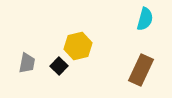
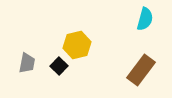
yellow hexagon: moved 1 px left, 1 px up
brown rectangle: rotated 12 degrees clockwise
